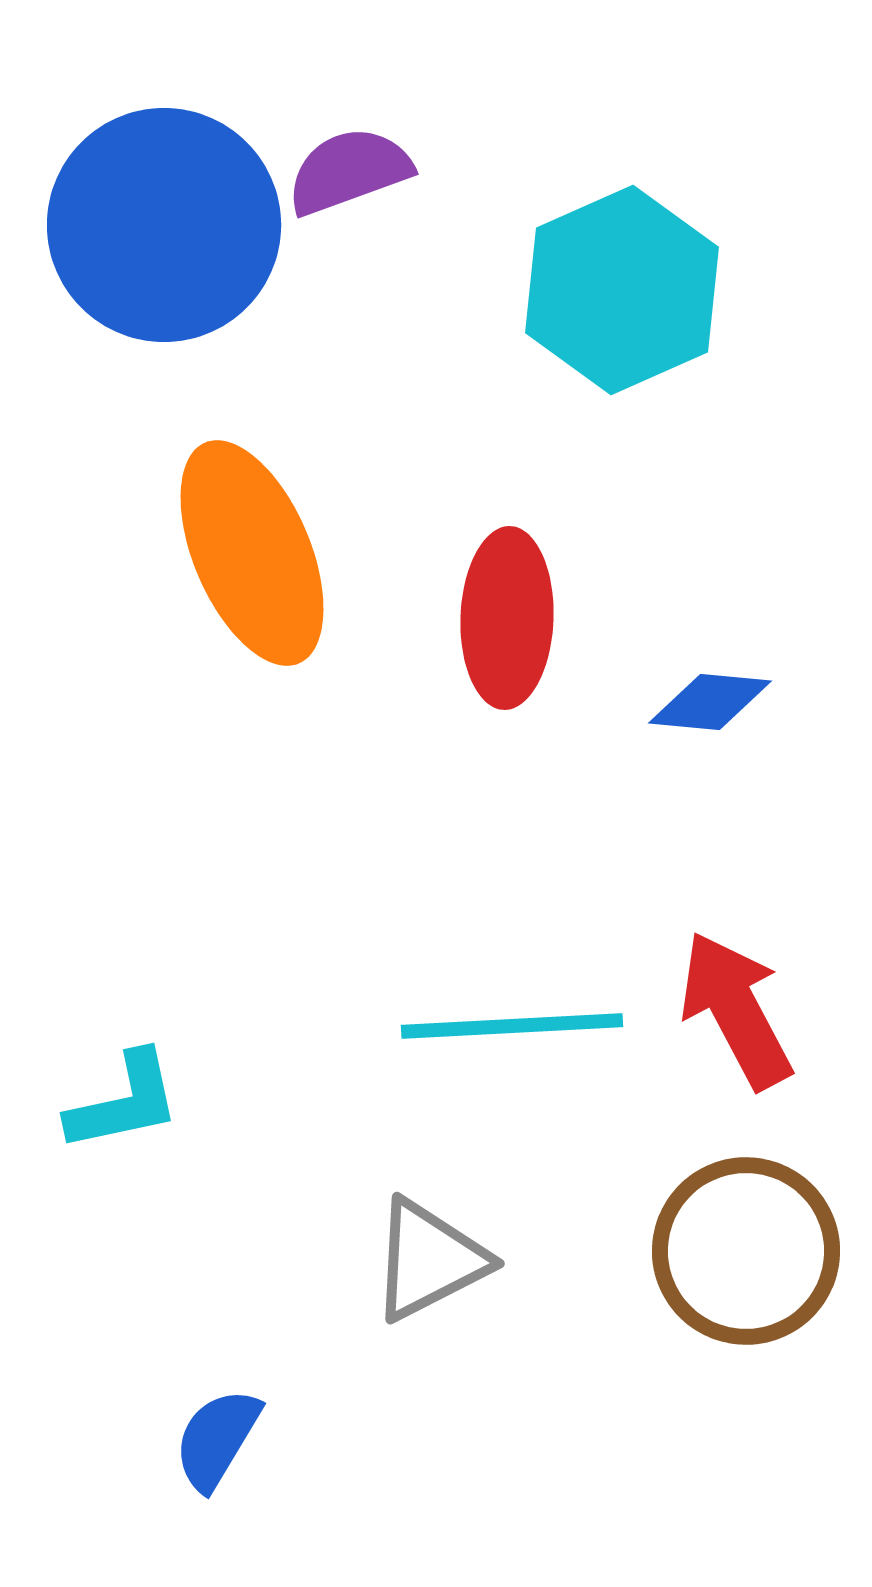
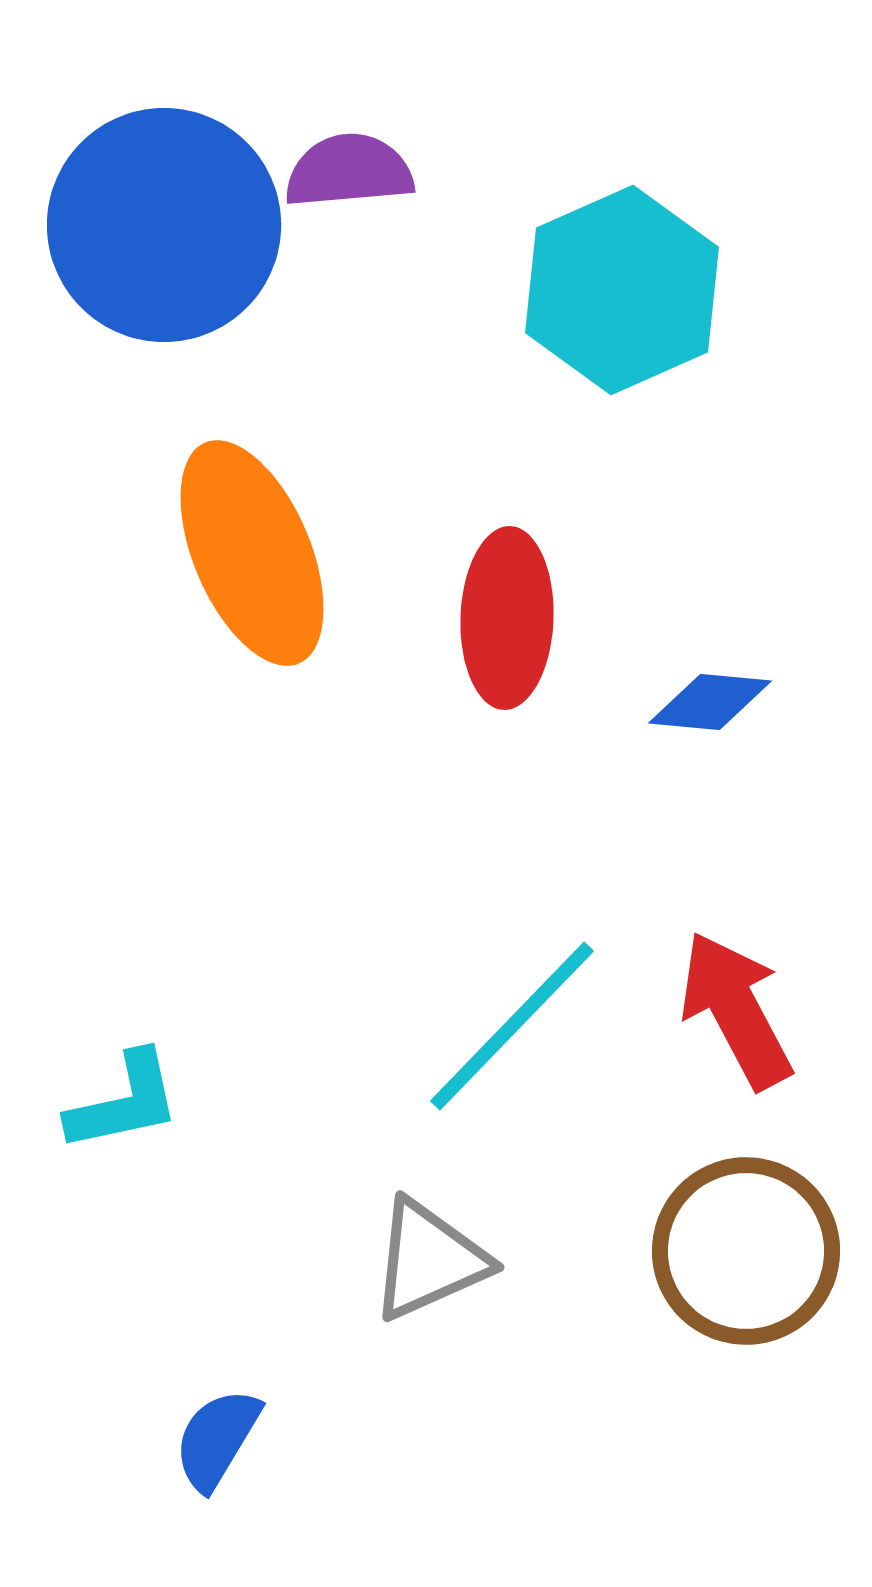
purple semicircle: rotated 15 degrees clockwise
cyan line: rotated 43 degrees counterclockwise
gray triangle: rotated 3 degrees clockwise
